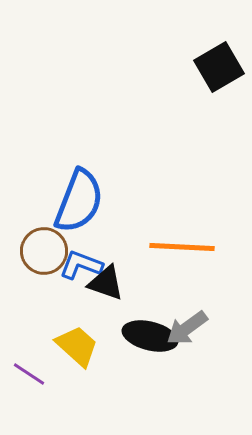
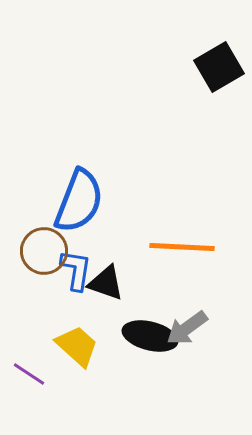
blue L-shape: moved 5 px left, 5 px down; rotated 78 degrees clockwise
